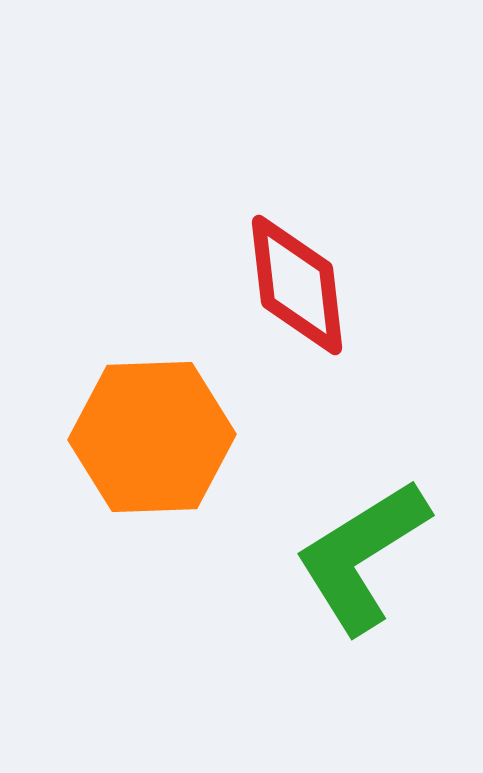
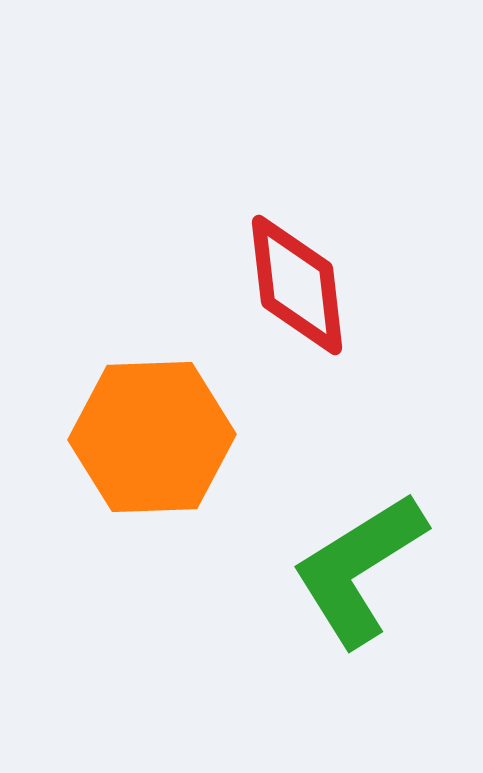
green L-shape: moved 3 px left, 13 px down
